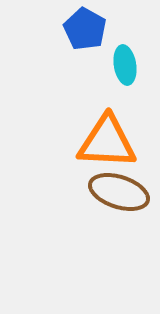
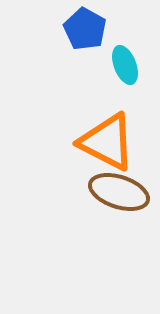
cyan ellipse: rotated 12 degrees counterclockwise
orange triangle: rotated 24 degrees clockwise
